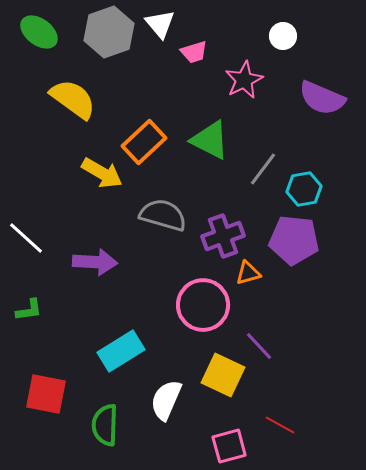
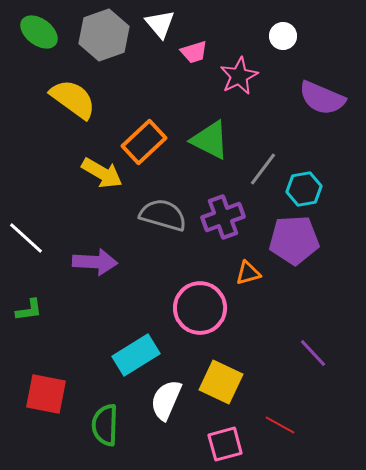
gray hexagon: moved 5 px left, 3 px down
pink star: moved 5 px left, 4 px up
purple cross: moved 19 px up
purple pentagon: rotated 9 degrees counterclockwise
pink circle: moved 3 px left, 3 px down
purple line: moved 54 px right, 7 px down
cyan rectangle: moved 15 px right, 4 px down
yellow square: moved 2 px left, 7 px down
pink square: moved 4 px left, 2 px up
